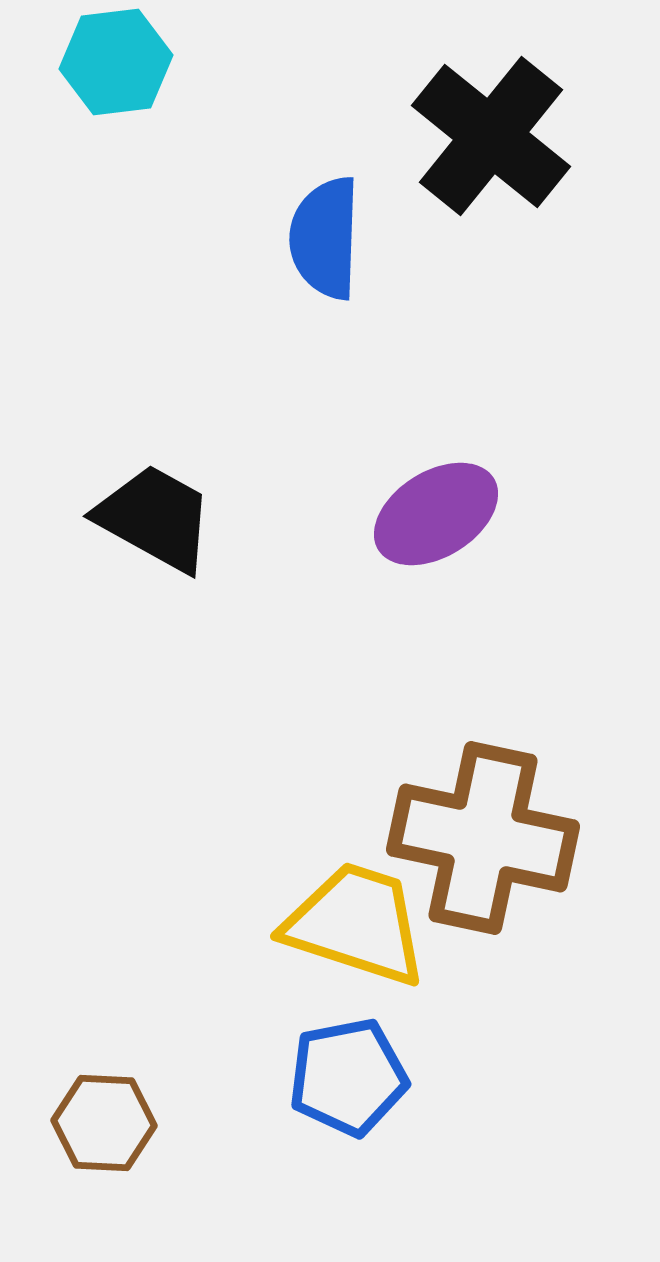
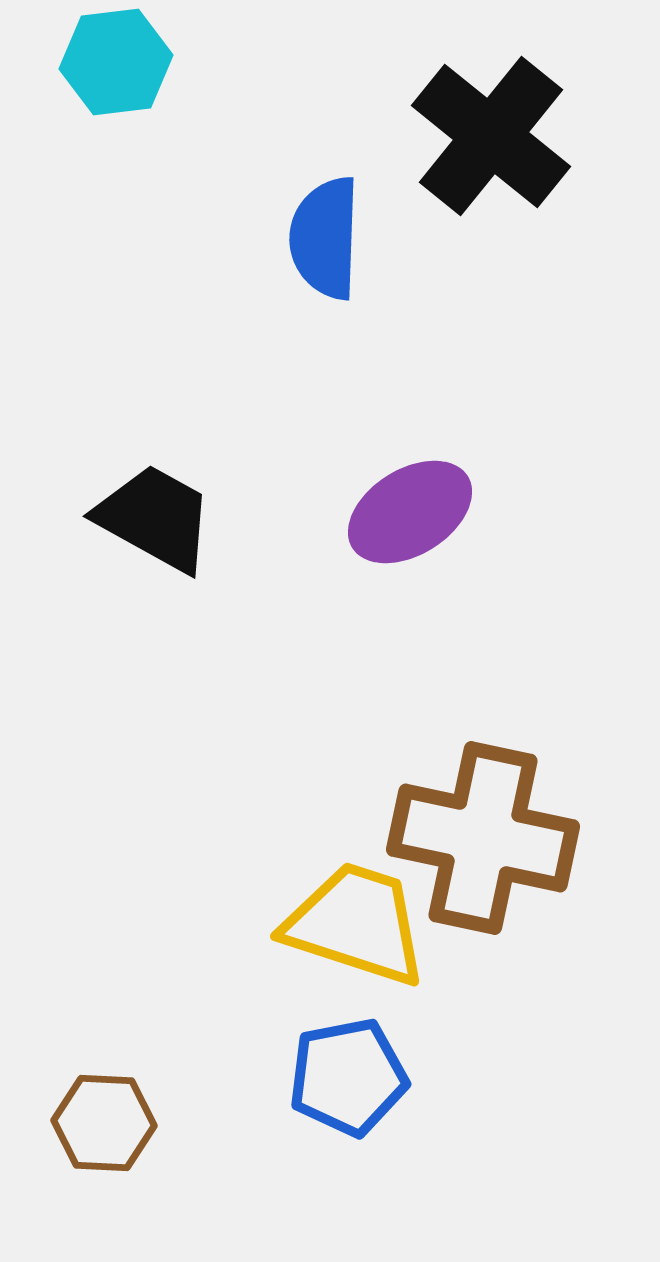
purple ellipse: moved 26 px left, 2 px up
